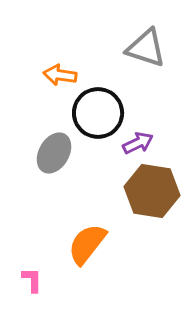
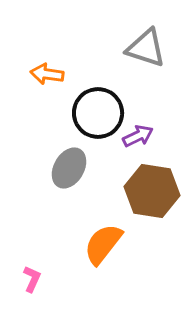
orange arrow: moved 13 px left, 1 px up
purple arrow: moved 7 px up
gray ellipse: moved 15 px right, 15 px down
orange semicircle: moved 16 px right
pink L-shape: moved 1 px up; rotated 24 degrees clockwise
